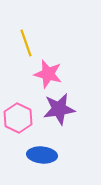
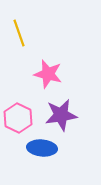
yellow line: moved 7 px left, 10 px up
purple star: moved 2 px right, 6 px down
blue ellipse: moved 7 px up
